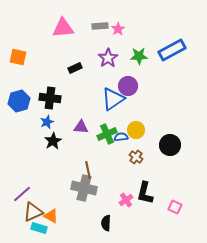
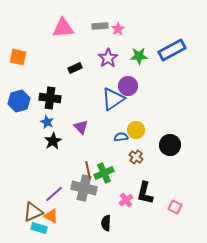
blue star: rotated 24 degrees counterclockwise
purple triangle: rotated 42 degrees clockwise
green cross: moved 3 px left, 39 px down
purple line: moved 32 px right
